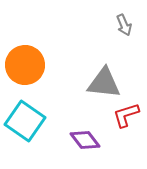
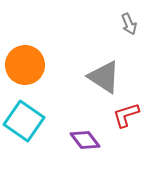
gray arrow: moved 5 px right, 1 px up
gray triangle: moved 6 px up; rotated 27 degrees clockwise
cyan square: moved 1 px left
